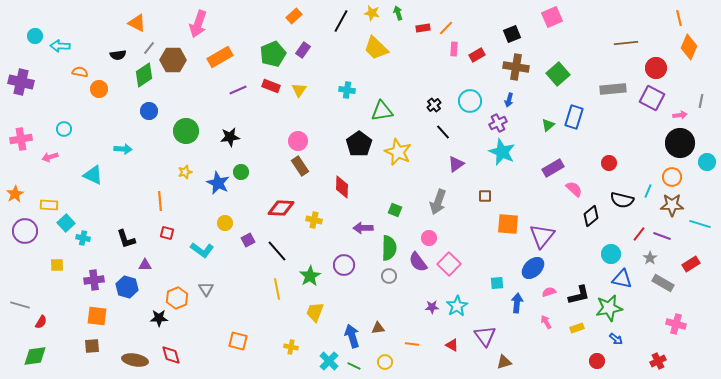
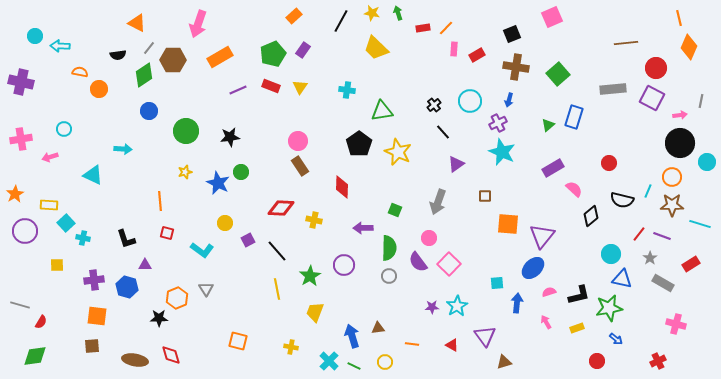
yellow triangle at (299, 90): moved 1 px right, 3 px up
